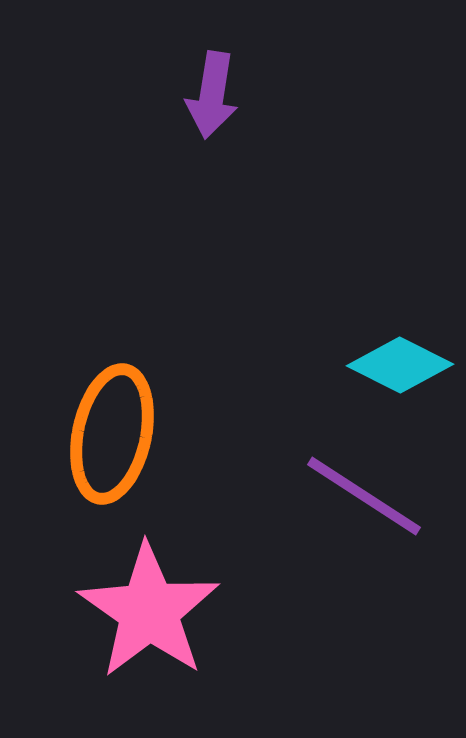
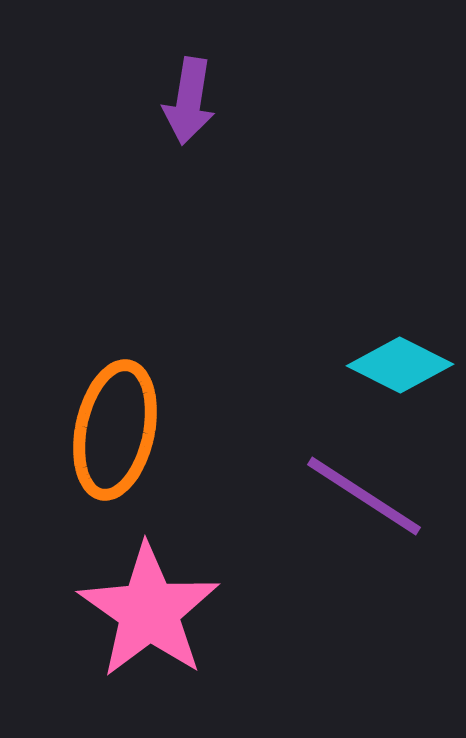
purple arrow: moved 23 px left, 6 px down
orange ellipse: moved 3 px right, 4 px up
